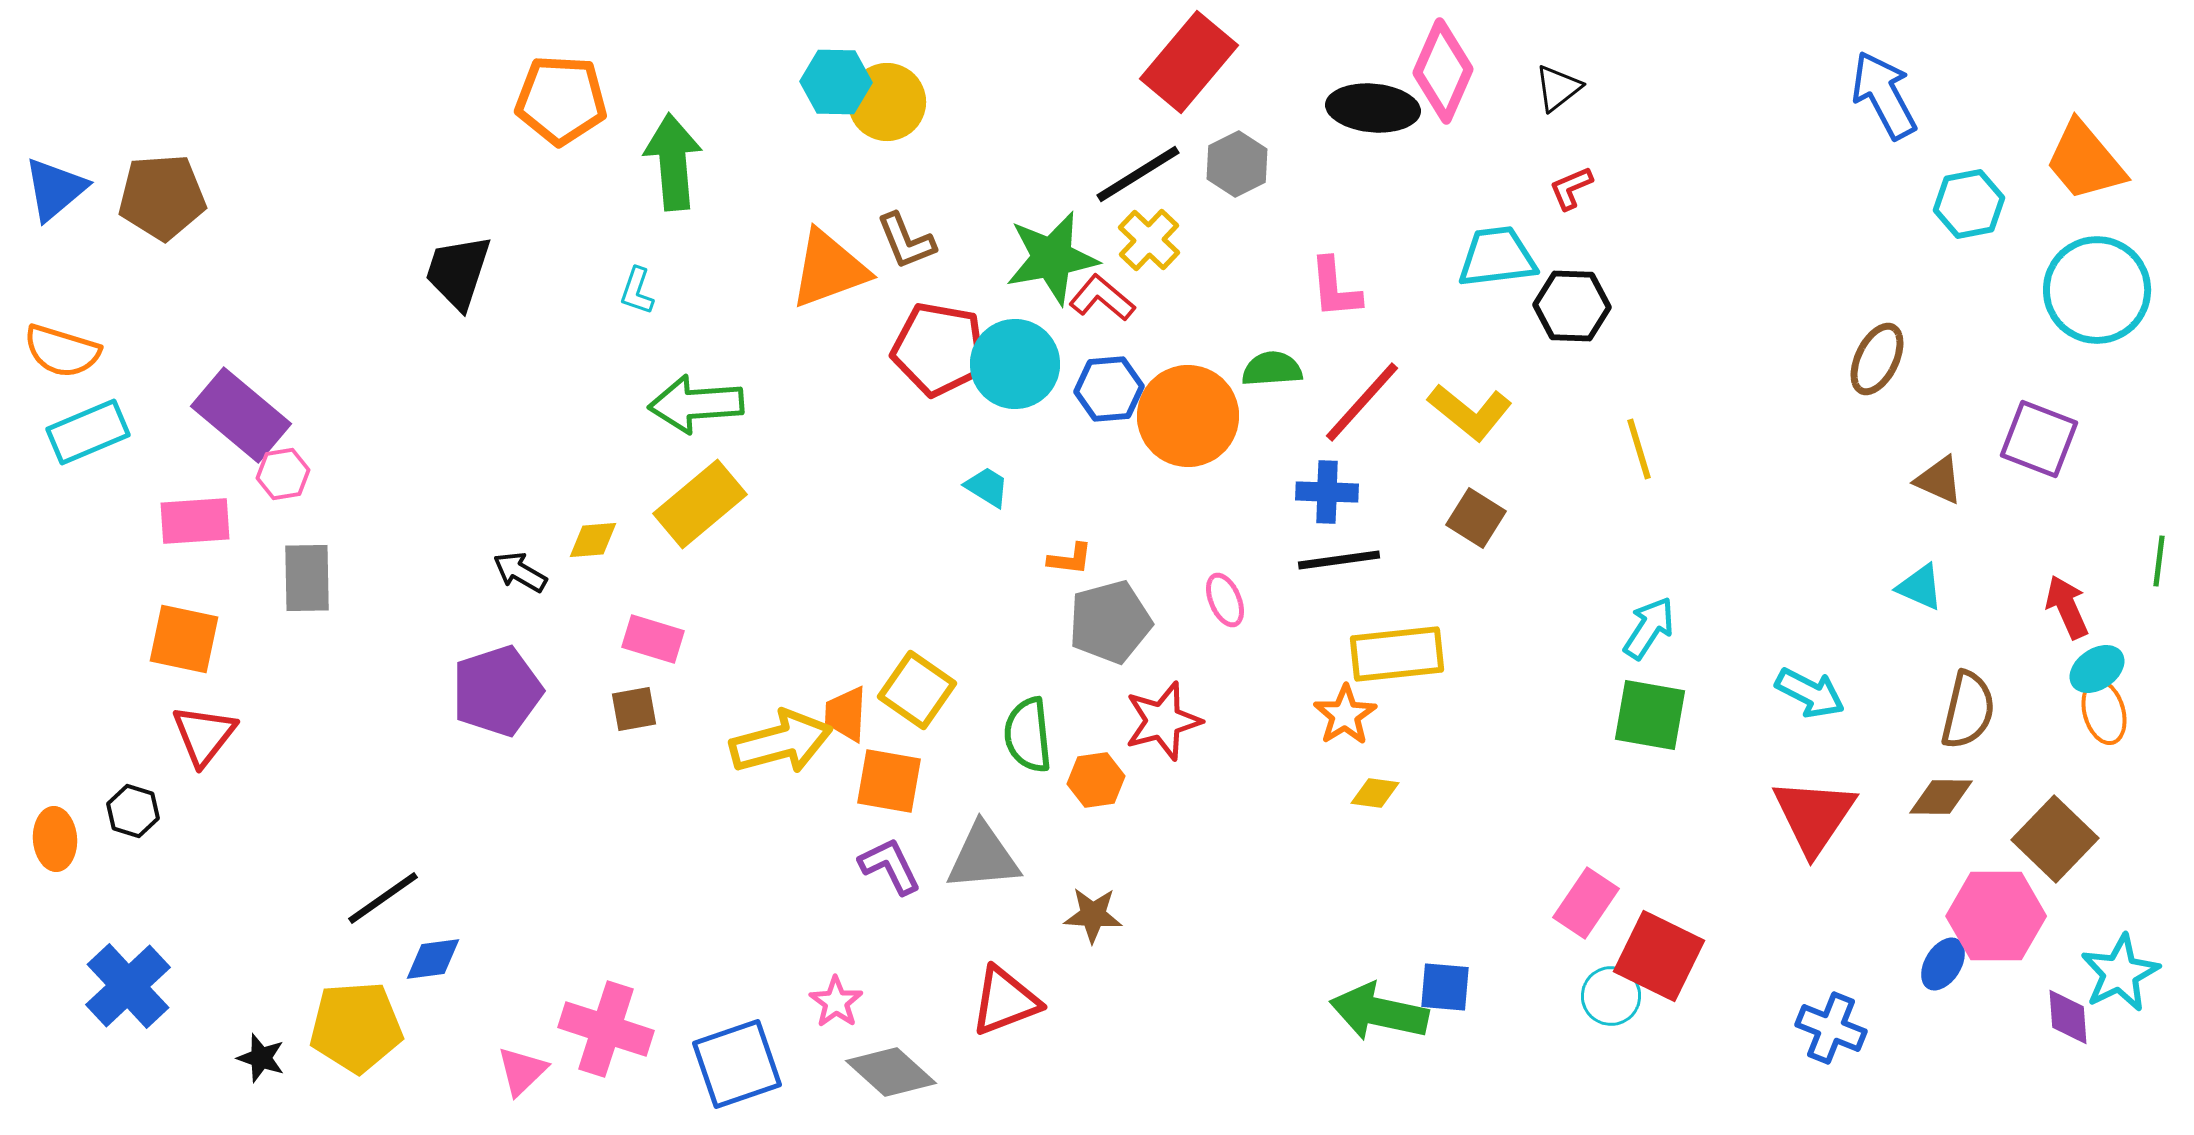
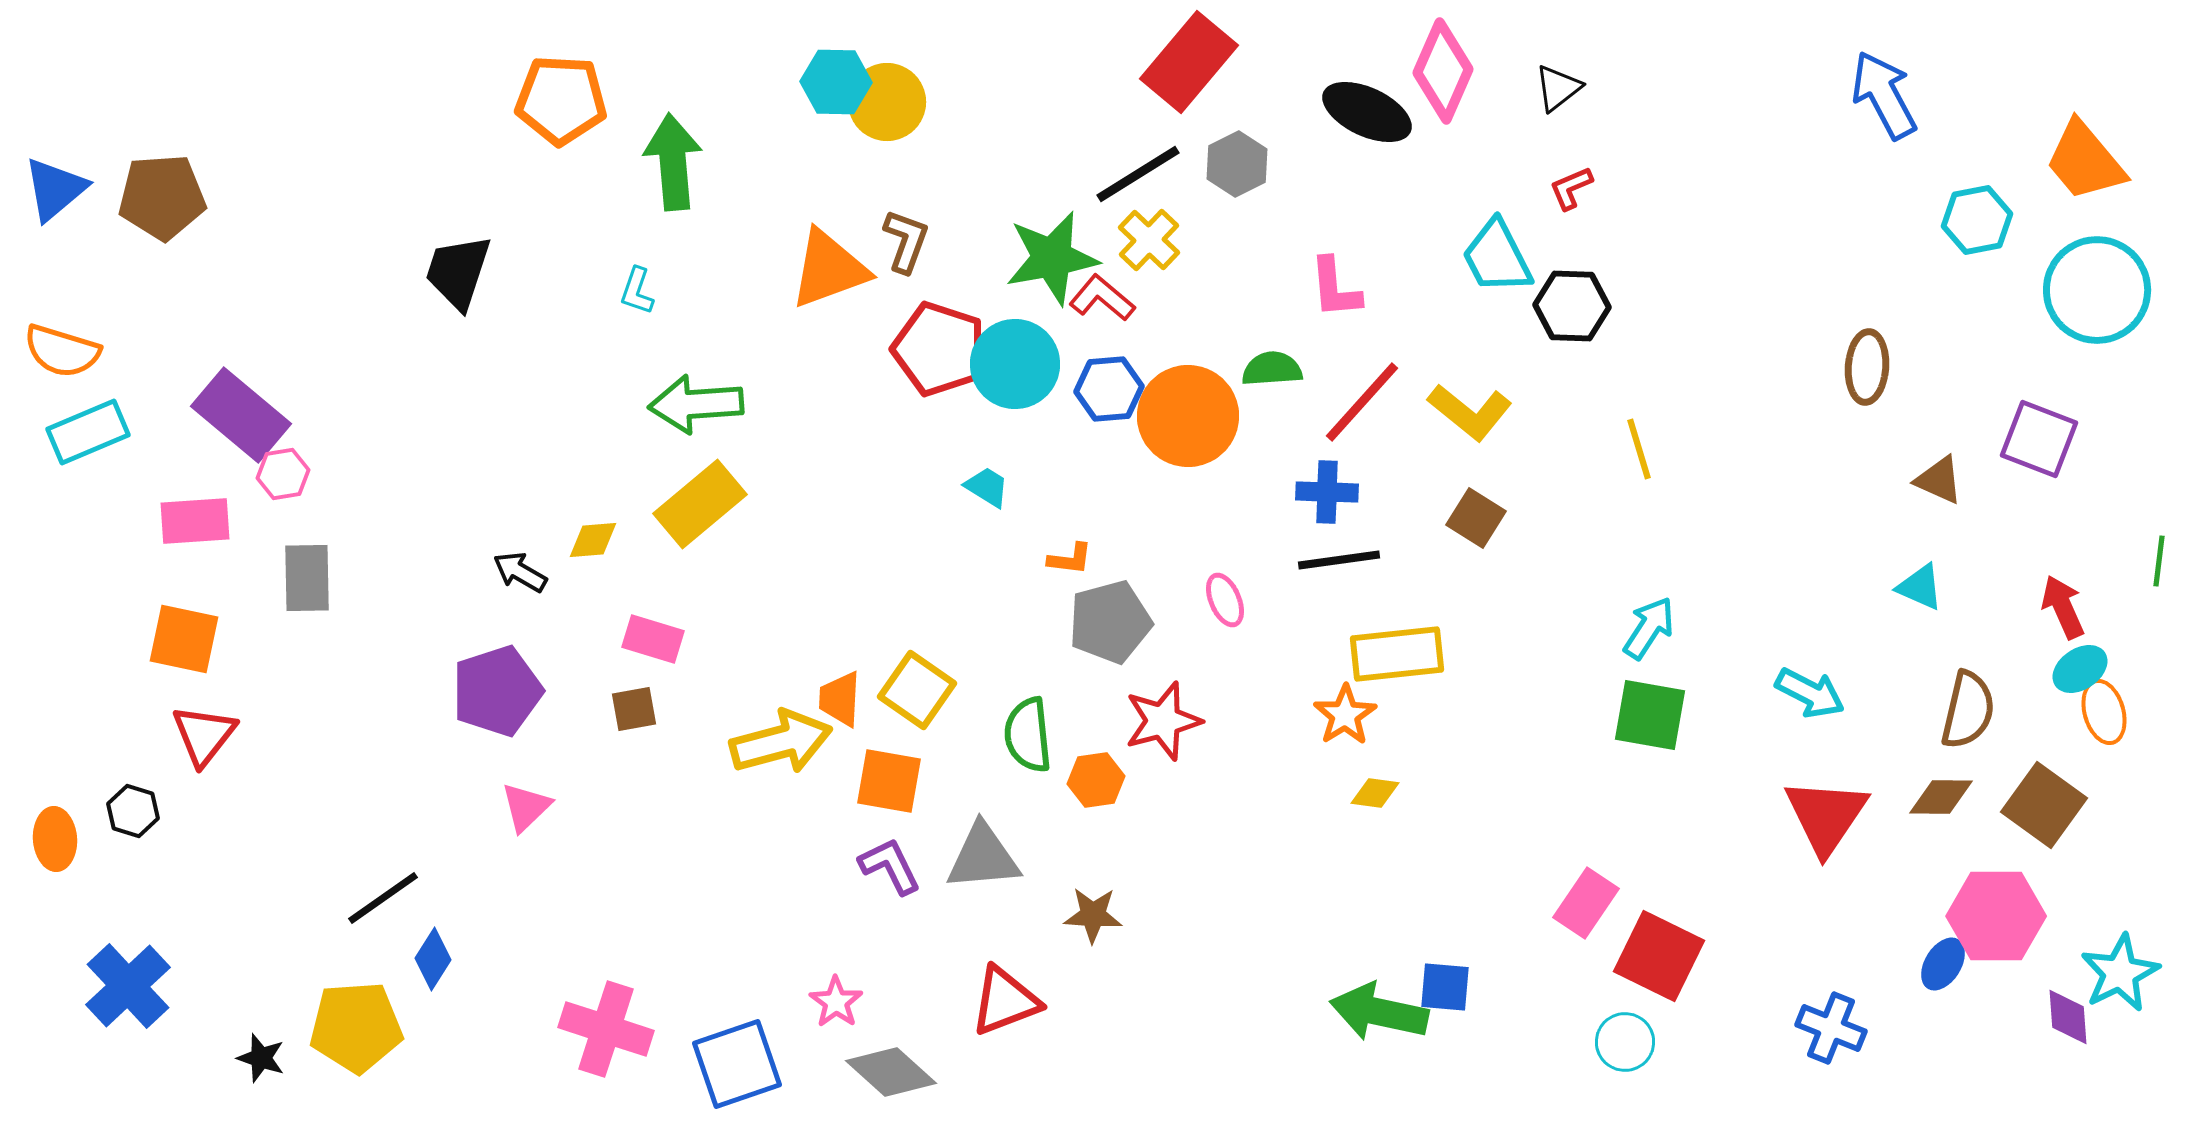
black ellipse at (1373, 108): moved 6 px left, 4 px down; rotated 20 degrees clockwise
cyan hexagon at (1969, 204): moved 8 px right, 16 px down
brown L-shape at (906, 241): rotated 138 degrees counterclockwise
cyan trapezoid at (1497, 257): rotated 110 degrees counterclockwise
red pentagon at (939, 349): rotated 8 degrees clockwise
brown ellipse at (1877, 359): moved 10 px left, 8 px down; rotated 22 degrees counterclockwise
red arrow at (2067, 607): moved 4 px left
cyan ellipse at (2097, 669): moved 17 px left
orange trapezoid at (846, 714): moved 6 px left, 15 px up
red triangle at (1814, 816): moved 12 px right
brown square at (2055, 839): moved 11 px left, 34 px up; rotated 8 degrees counterclockwise
blue diamond at (433, 959): rotated 50 degrees counterclockwise
cyan circle at (1611, 996): moved 14 px right, 46 px down
pink triangle at (522, 1071): moved 4 px right, 264 px up
